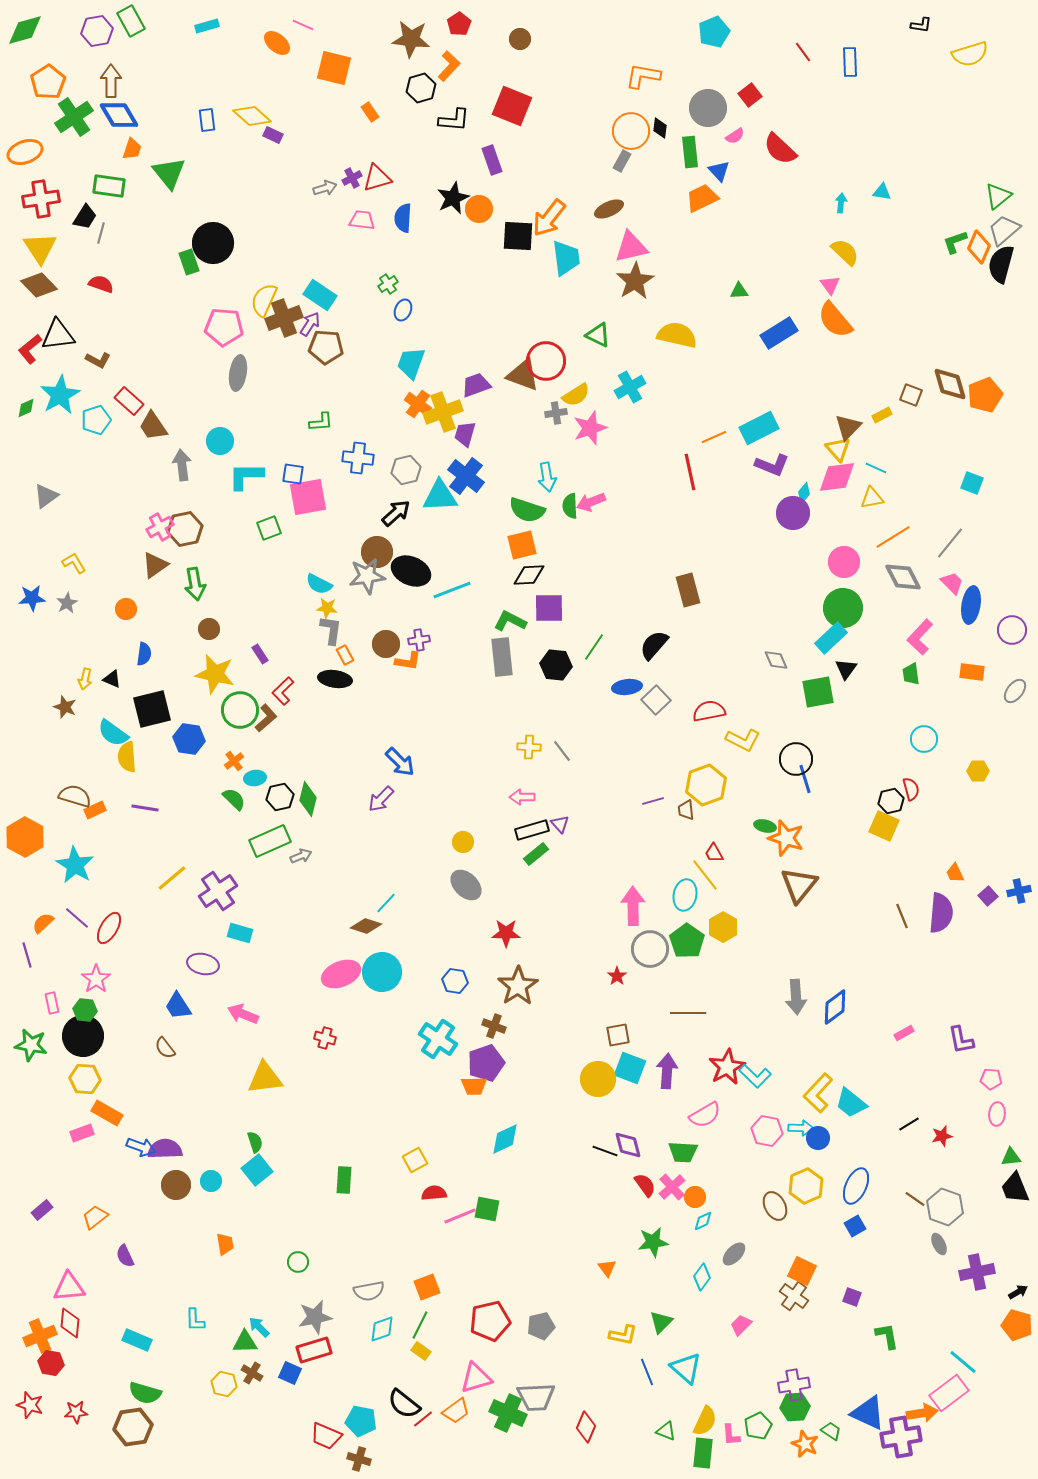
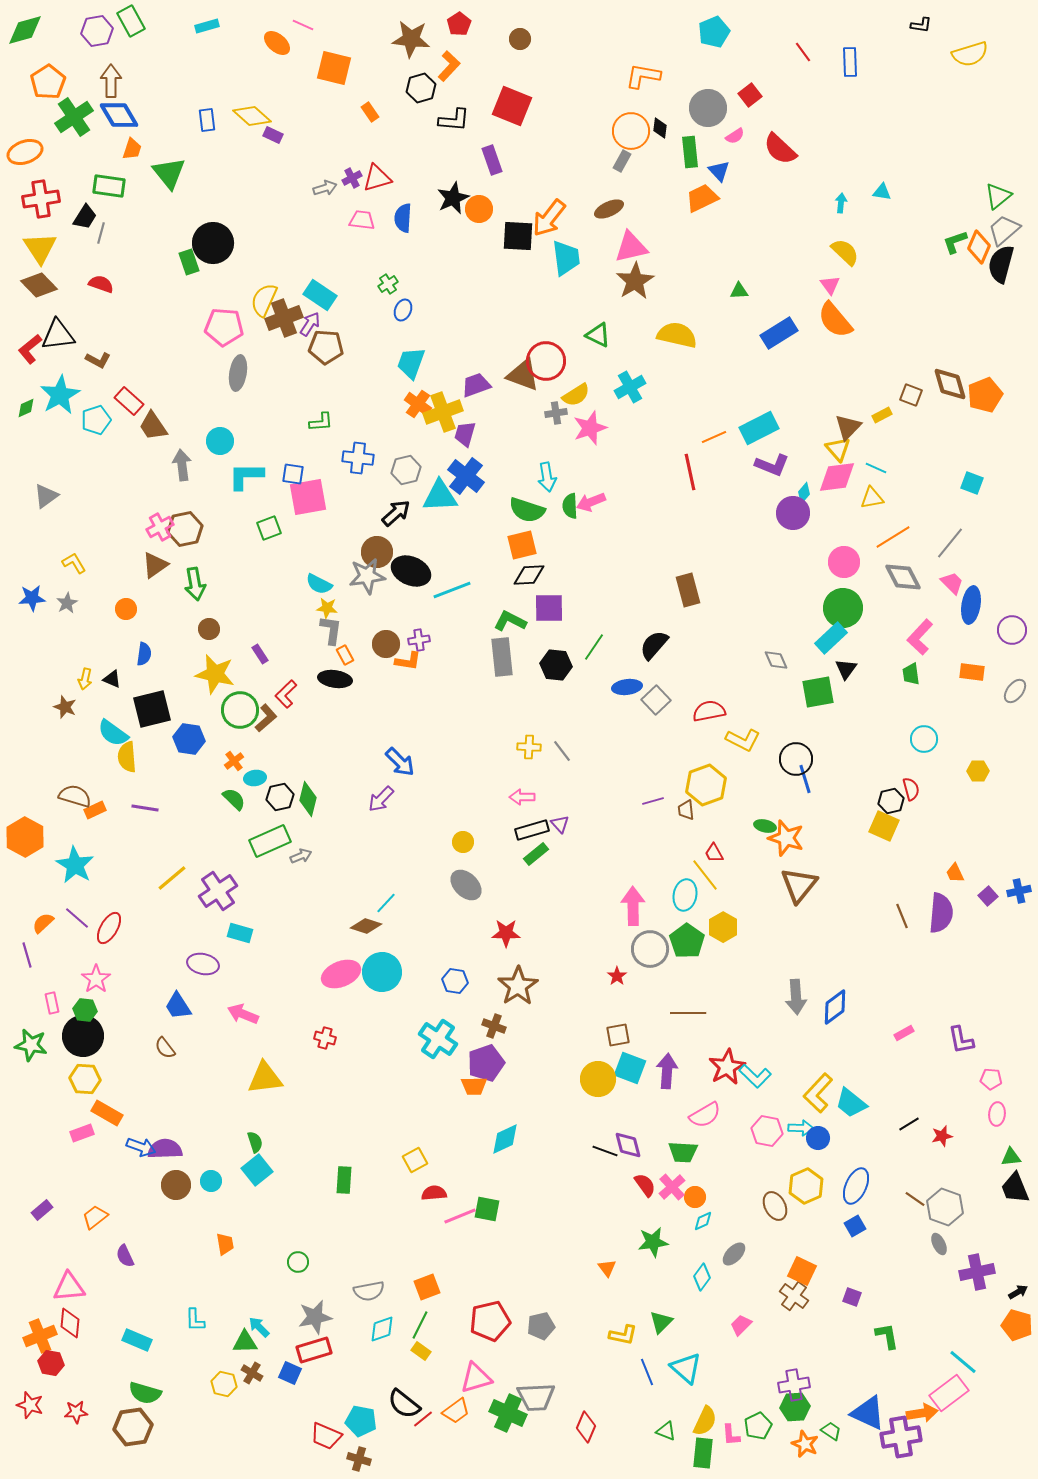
red L-shape at (283, 691): moved 3 px right, 3 px down
